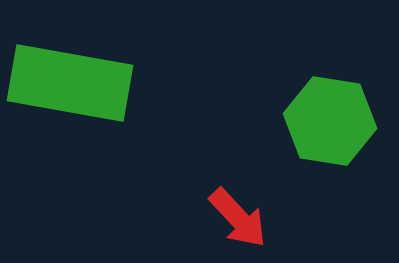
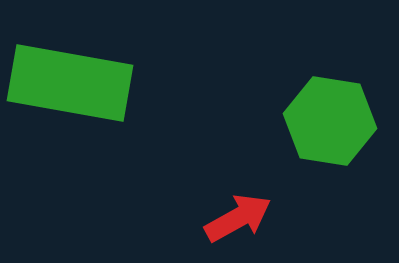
red arrow: rotated 76 degrees counterclockwise
